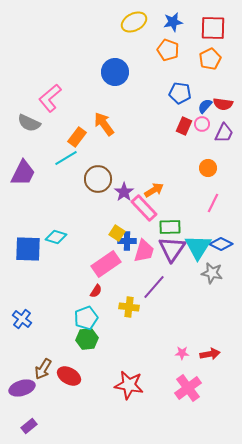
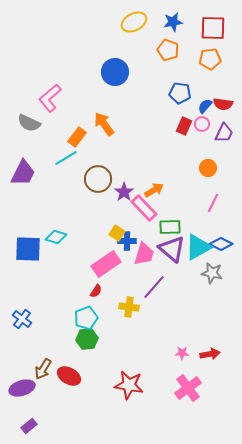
orange pentagon at (210, 59): rotated 20 degrees clockwise
cyan triangle at (198, 247): rotated 28 degrees clockwise
purple triangle at (172, 249): rotated 24 degrees counterclockwise
pink trapezoid at (144, 251): moved 3 px down
